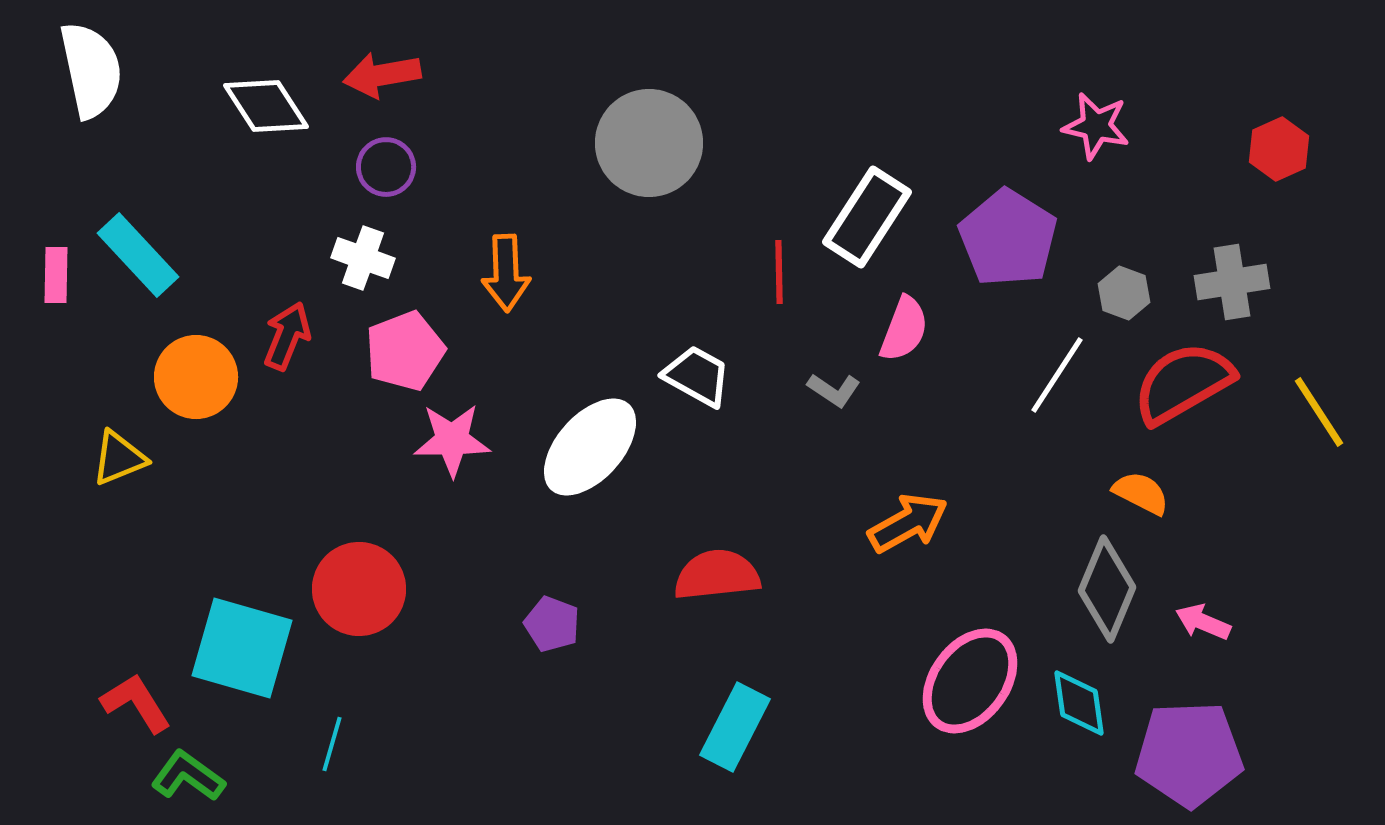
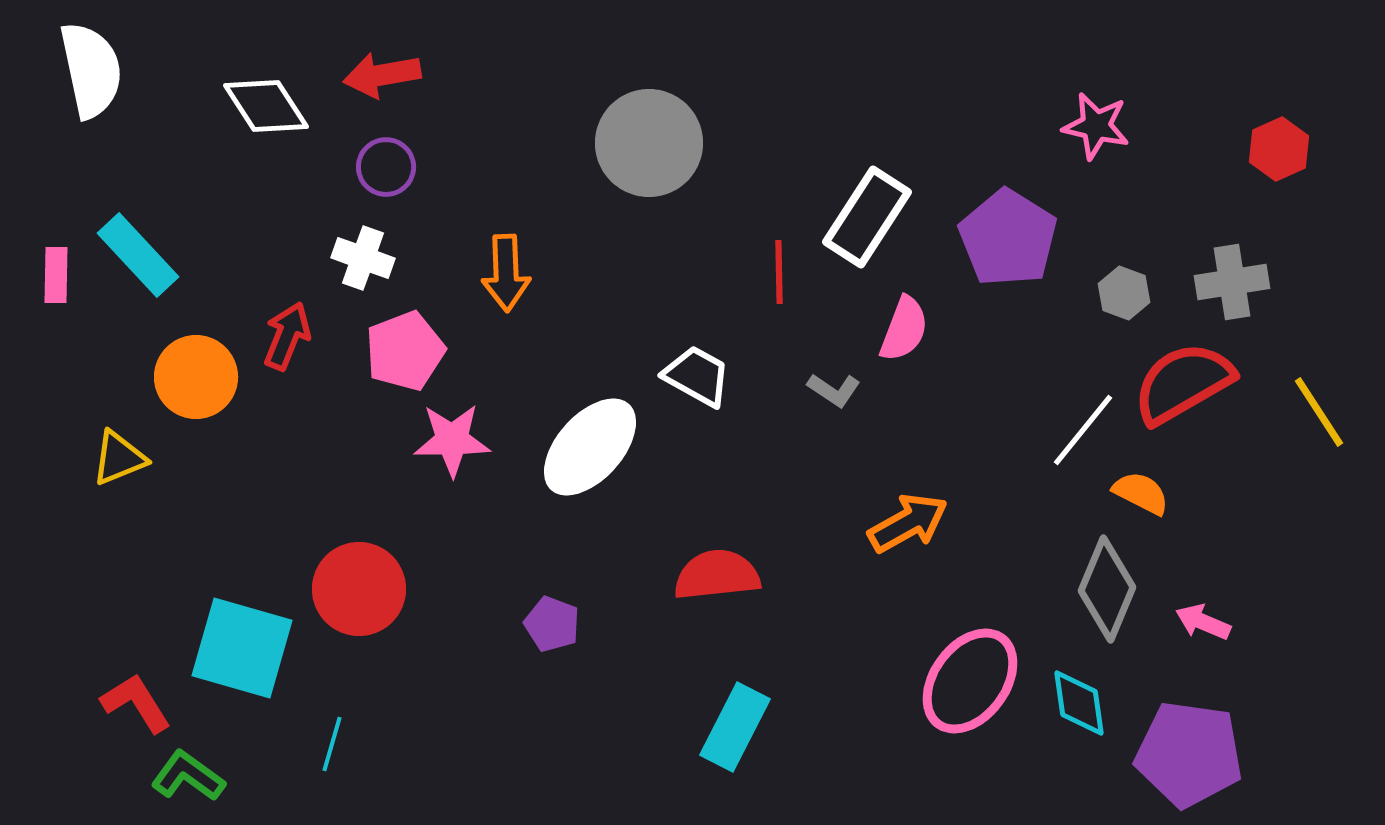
white line at (1057, 375): moved 26 px right, 55 px down; rotated 6 degrees clockwise
purple pentagon at (1189, 754): rotated 10 degrees clockwise
